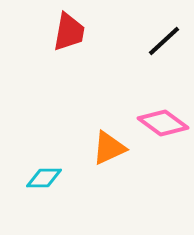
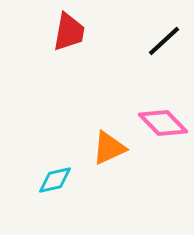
pink diamond: rotated 9 degrees clockwise
cyan diamond: moved 11 px right, 2 px down; rotated 12 degrees counterclockwise
